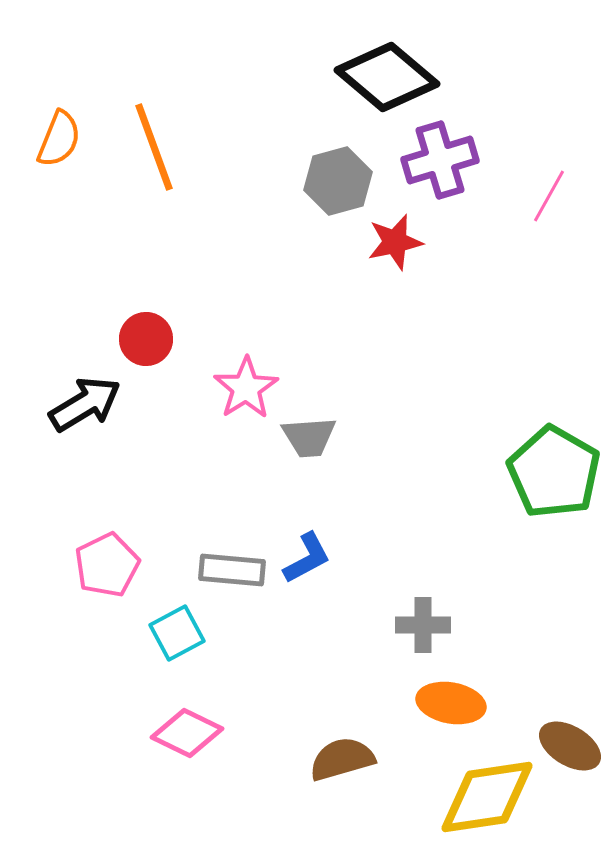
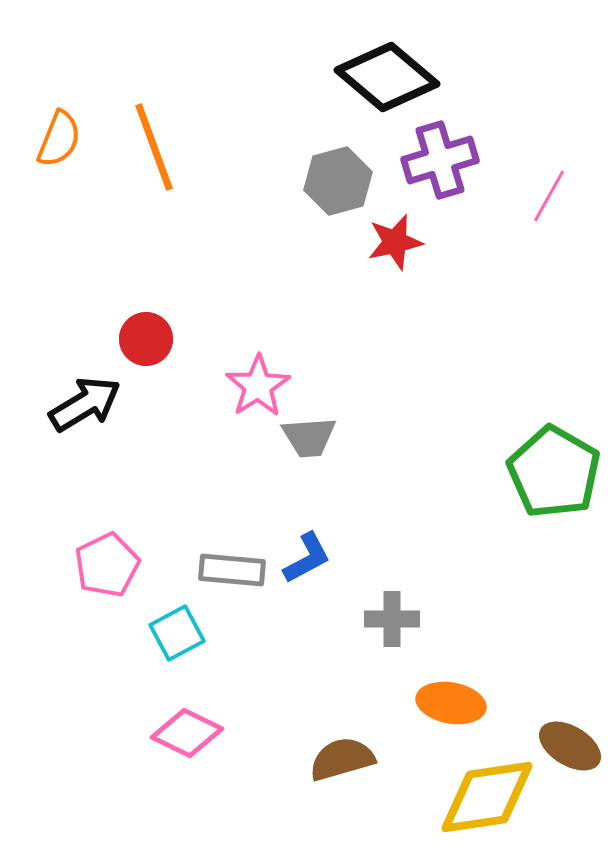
pink star: moved 12 px right, 2 px up
gray cross: moved 31 px left, 6 px up
